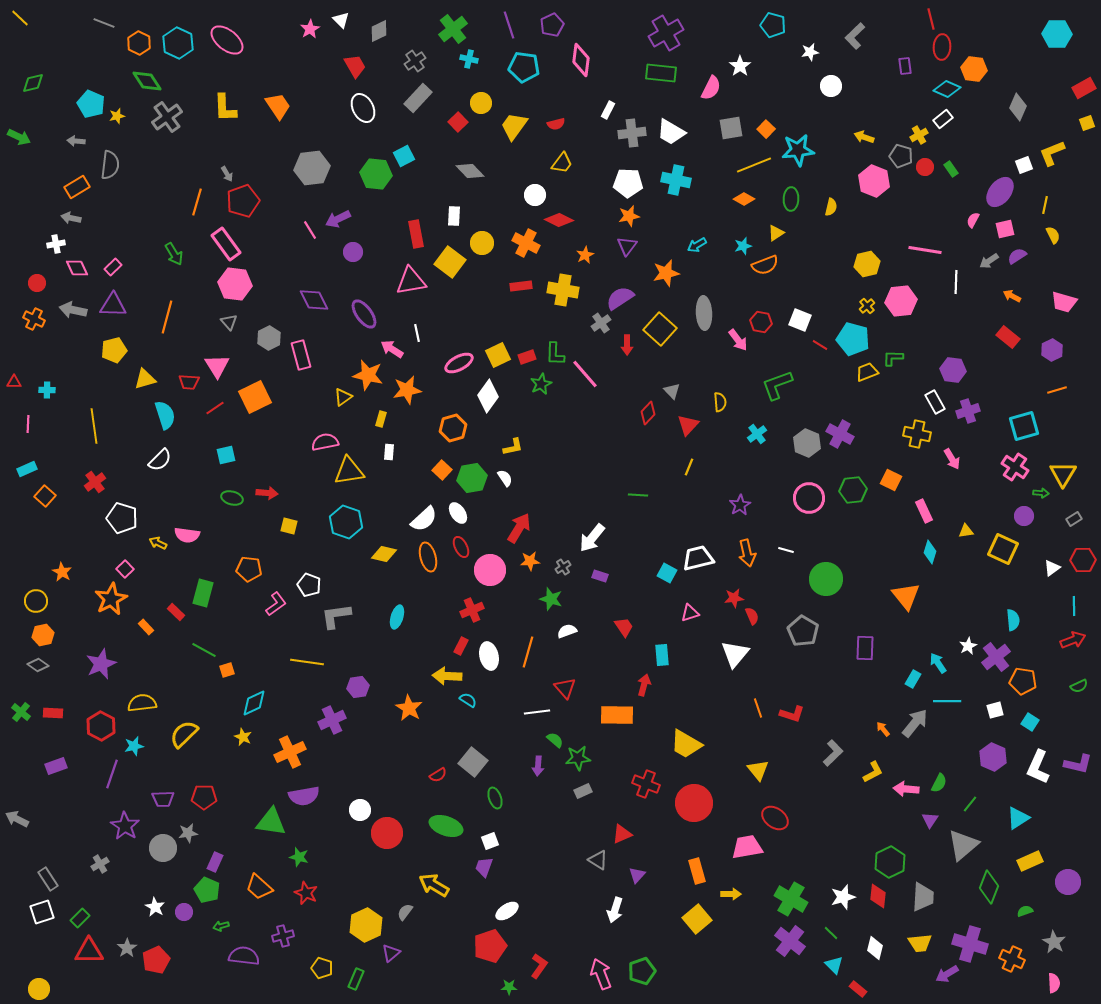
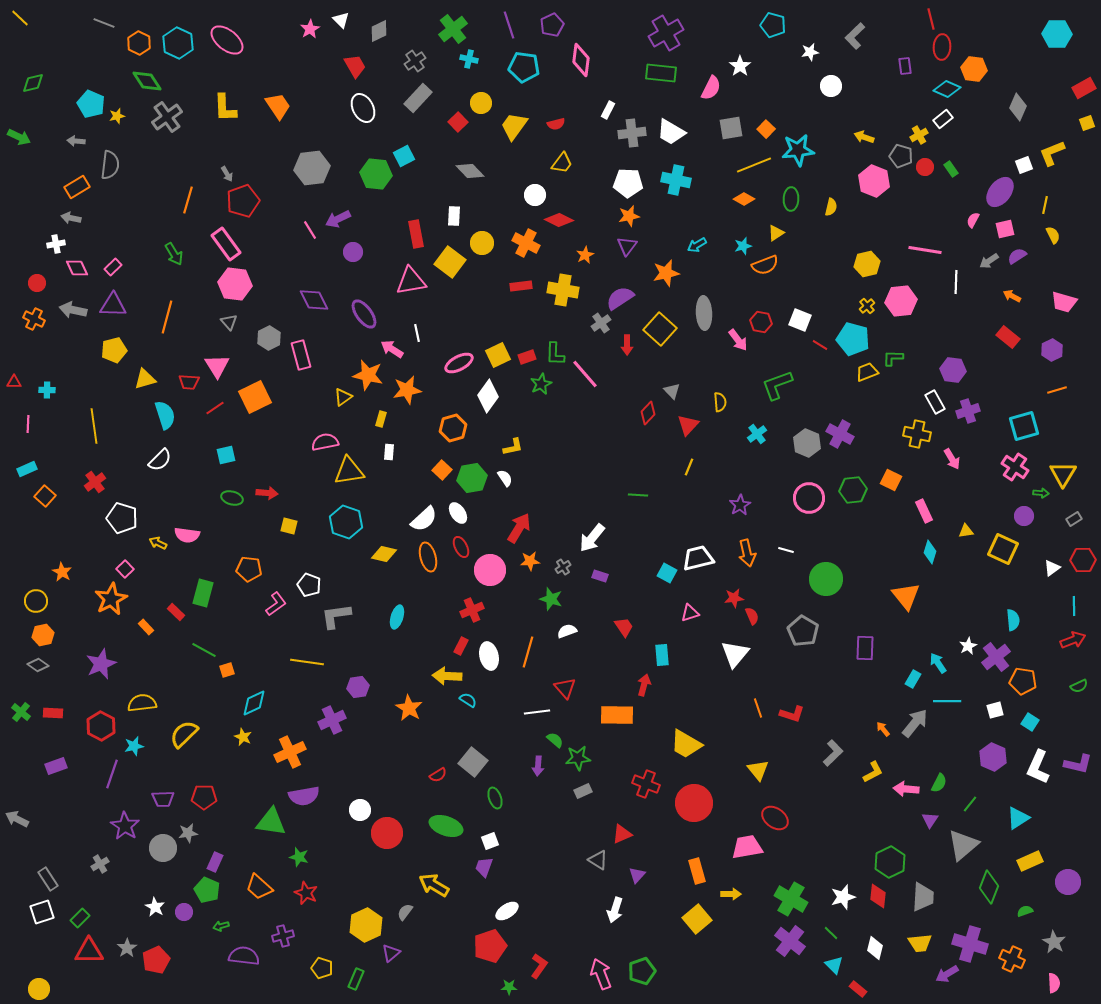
orange line at (197, 202): moved 9 px left, 2 px up
